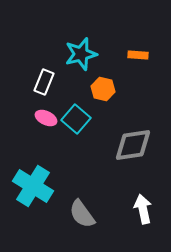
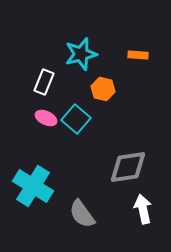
gray diamond: moved 5 px left, 22 px down
